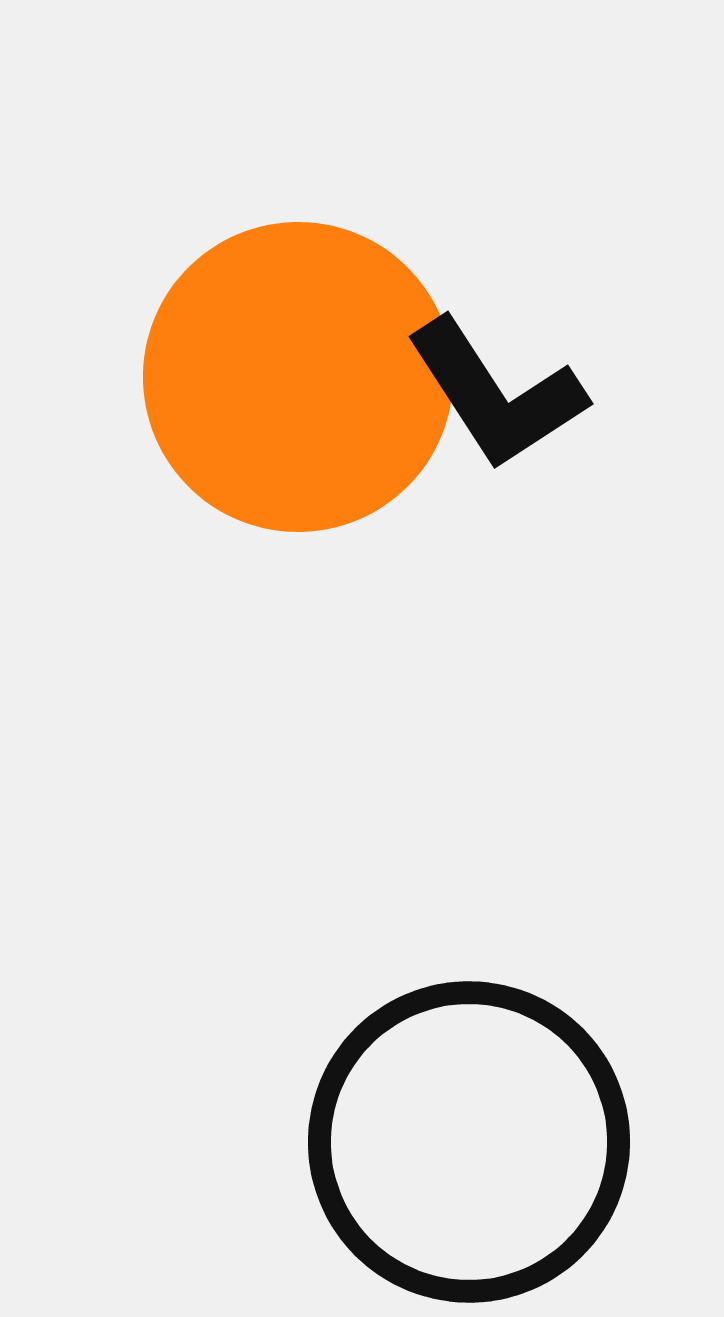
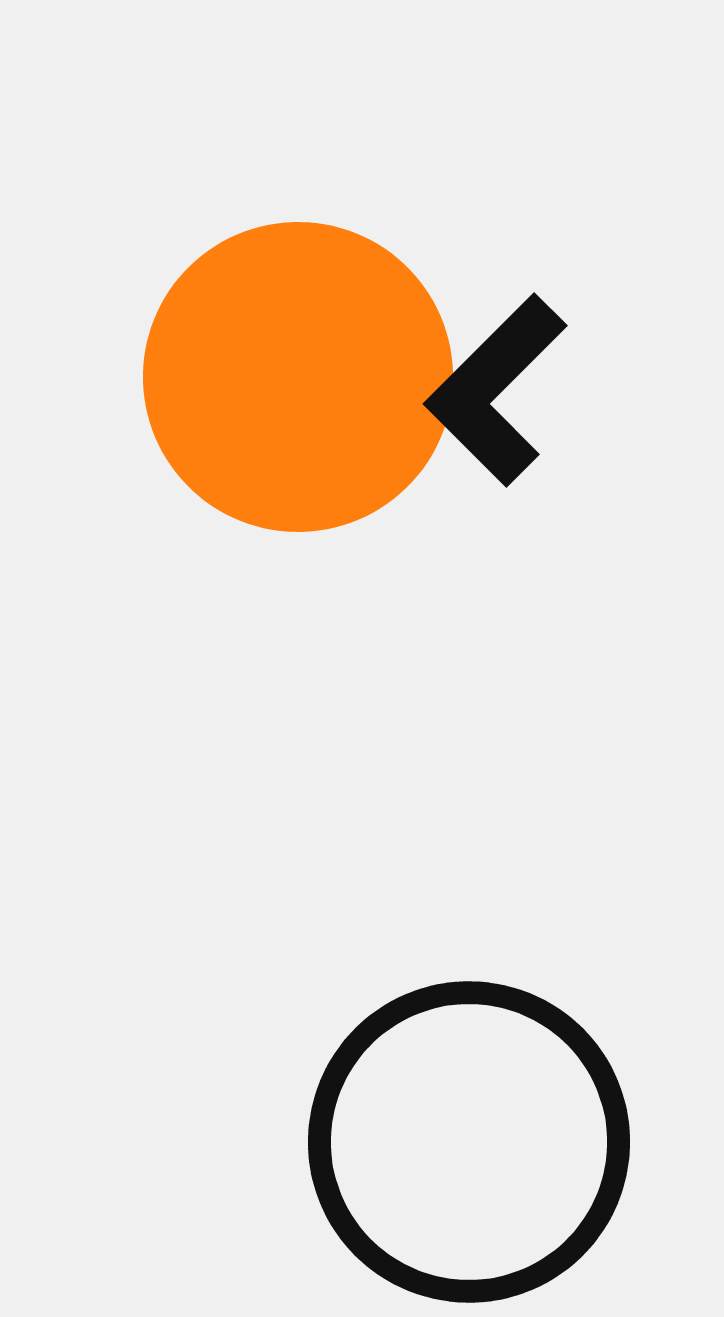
black L-shape: moved 4 px up; rotated 78 degrees clockwise
